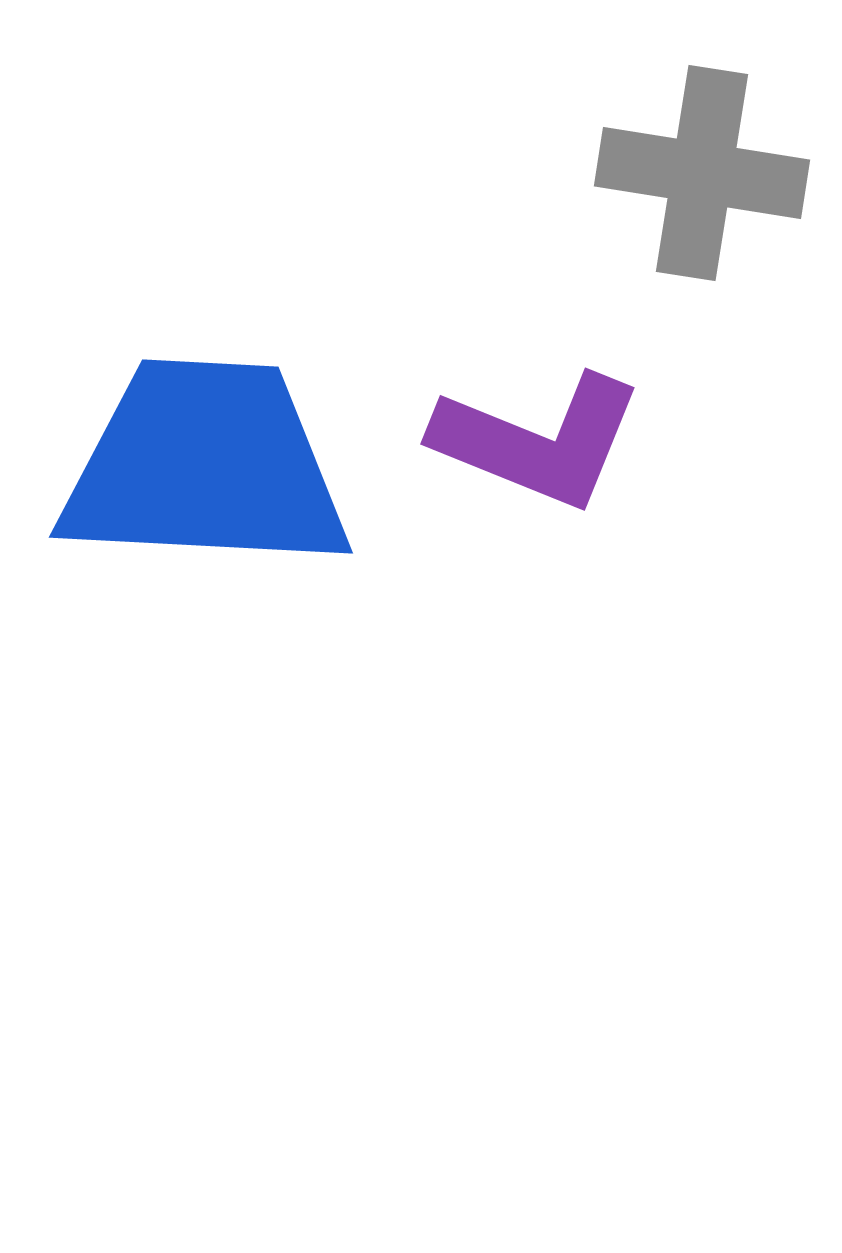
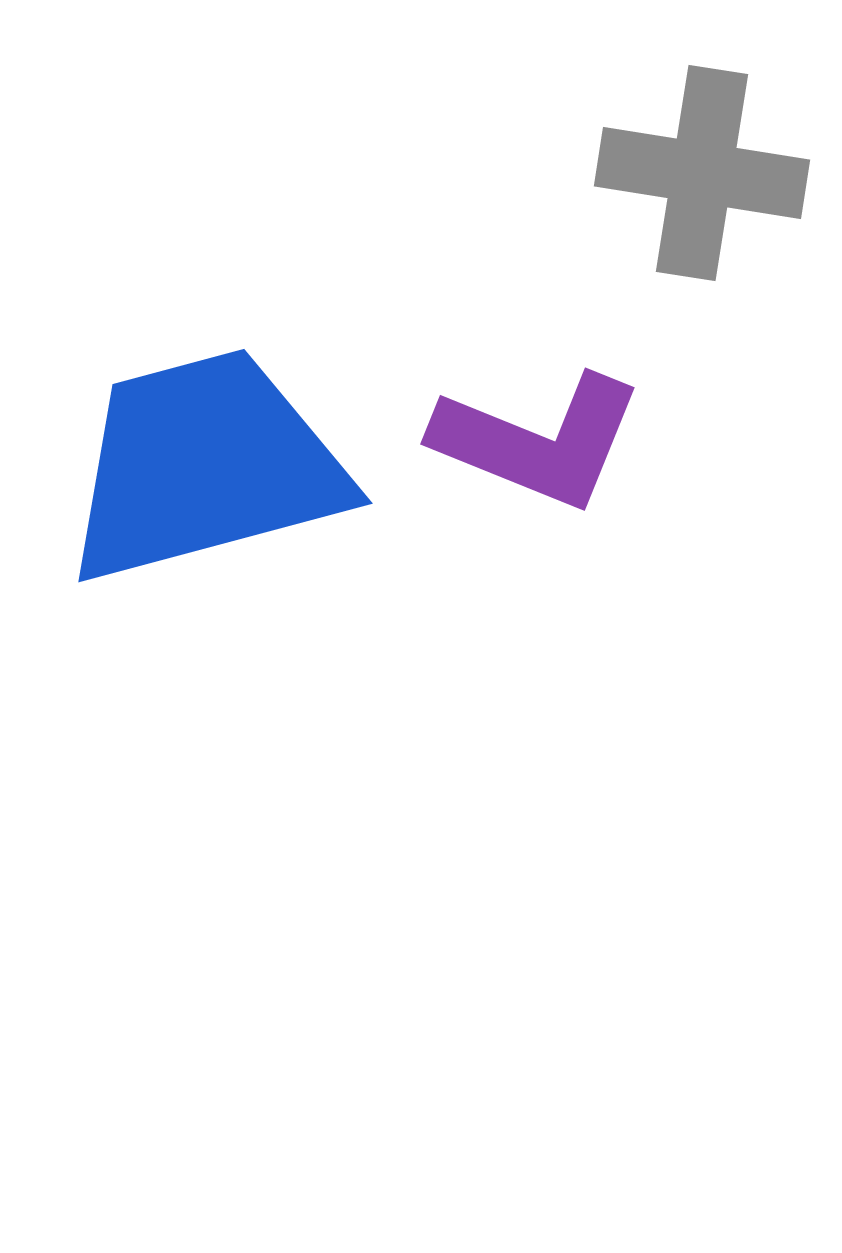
blue trapezoid: rotated 18 degrees counterclockwise
